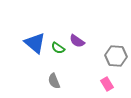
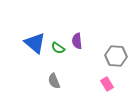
purple semicircle: rotated 49 degrees clockwise
